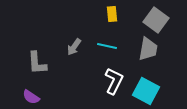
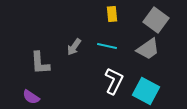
gray trapezoid: rotated 45 degrees clockwise
gray L-shape: moved 3 px right
